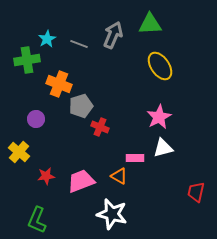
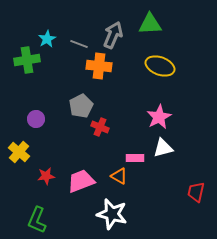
yellow ellipse: rotated 36 degrees counterclockwise
orange cross: moved 40 px right, 18 px up; rotated 15 degrees counterclockwise
gray pentagon: rotated 10 degrees counterclockwise
